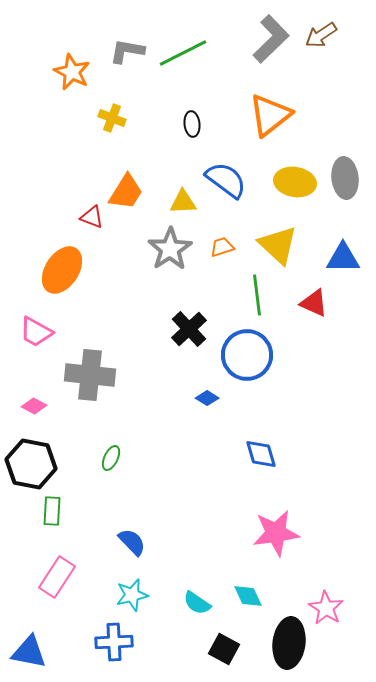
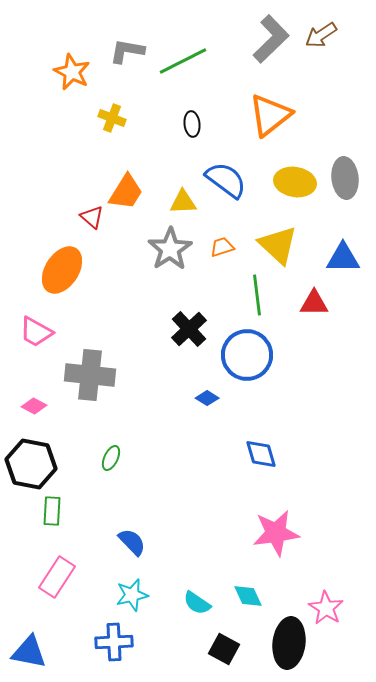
green line at (183, 53): moved 8 px down
red triangle at (92, 217): rotated 20 degrees clockwise
red triangle at (314, 303): rotated 24 degrees counterclockwise
